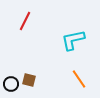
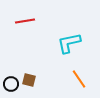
red line: rotated 54 degrees clockwise
cyan L-shape: moved 4 px left, 3 px down
